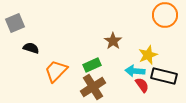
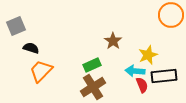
orange circle: moved 6 px right
gray square: moved 1 px right, 3 px down
orange trapezoid: moved 15 px left
black rectangle: rotated 20 degrees counterclockwise
red semicircle: rotated 14 degrees clockwise
